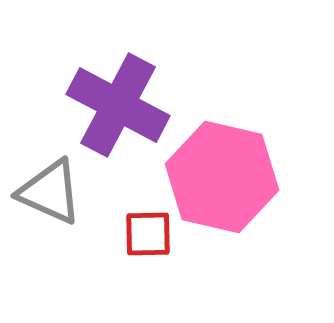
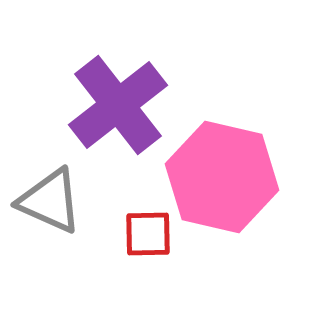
purple cross: rotated 24 degrees clockwise
gray triangle: moved 9 px down
